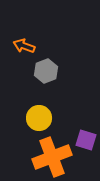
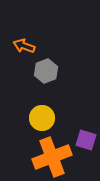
yellow circle: moved 3 px right
